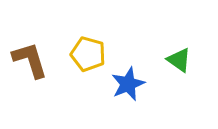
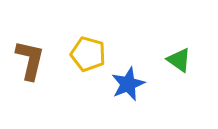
brown L-shape: rotated 30 degrees clockwise
